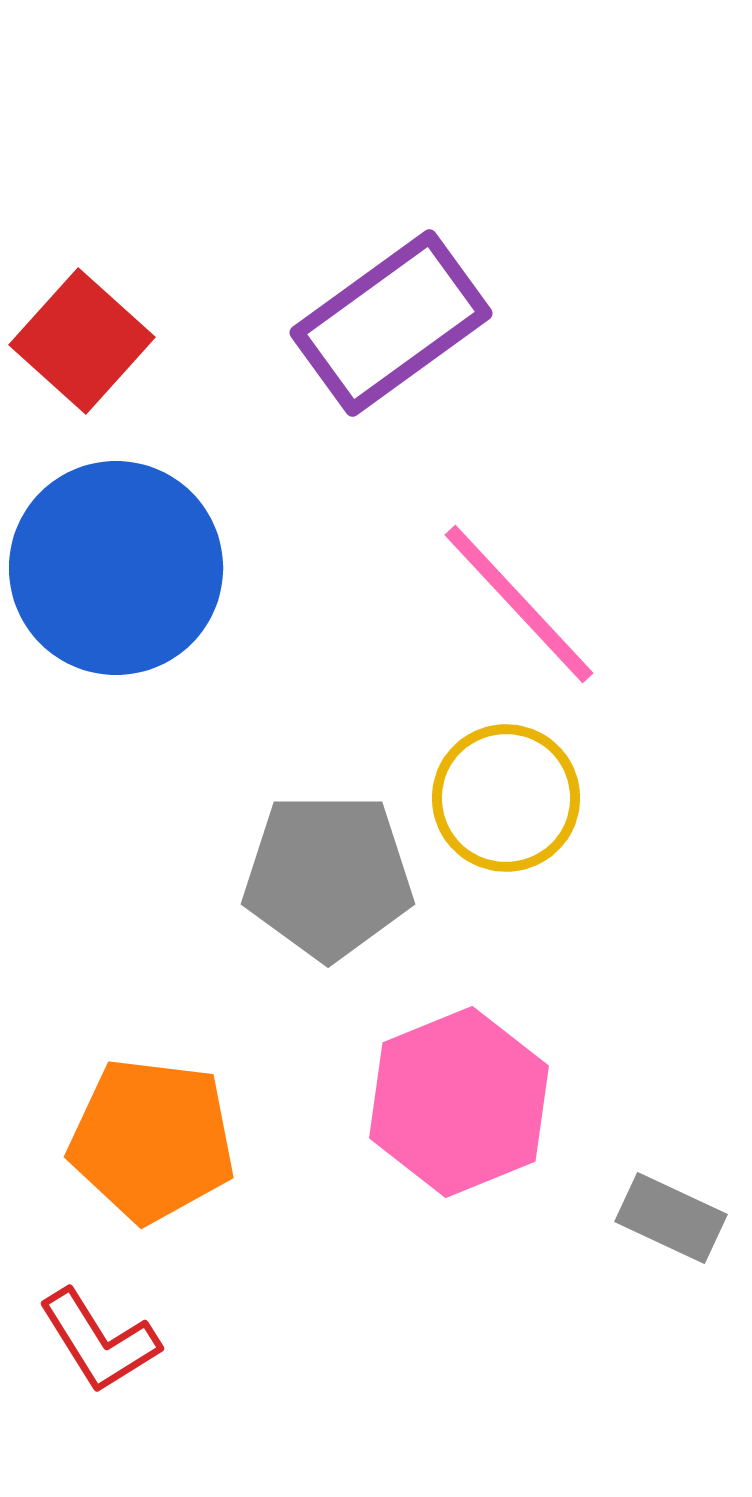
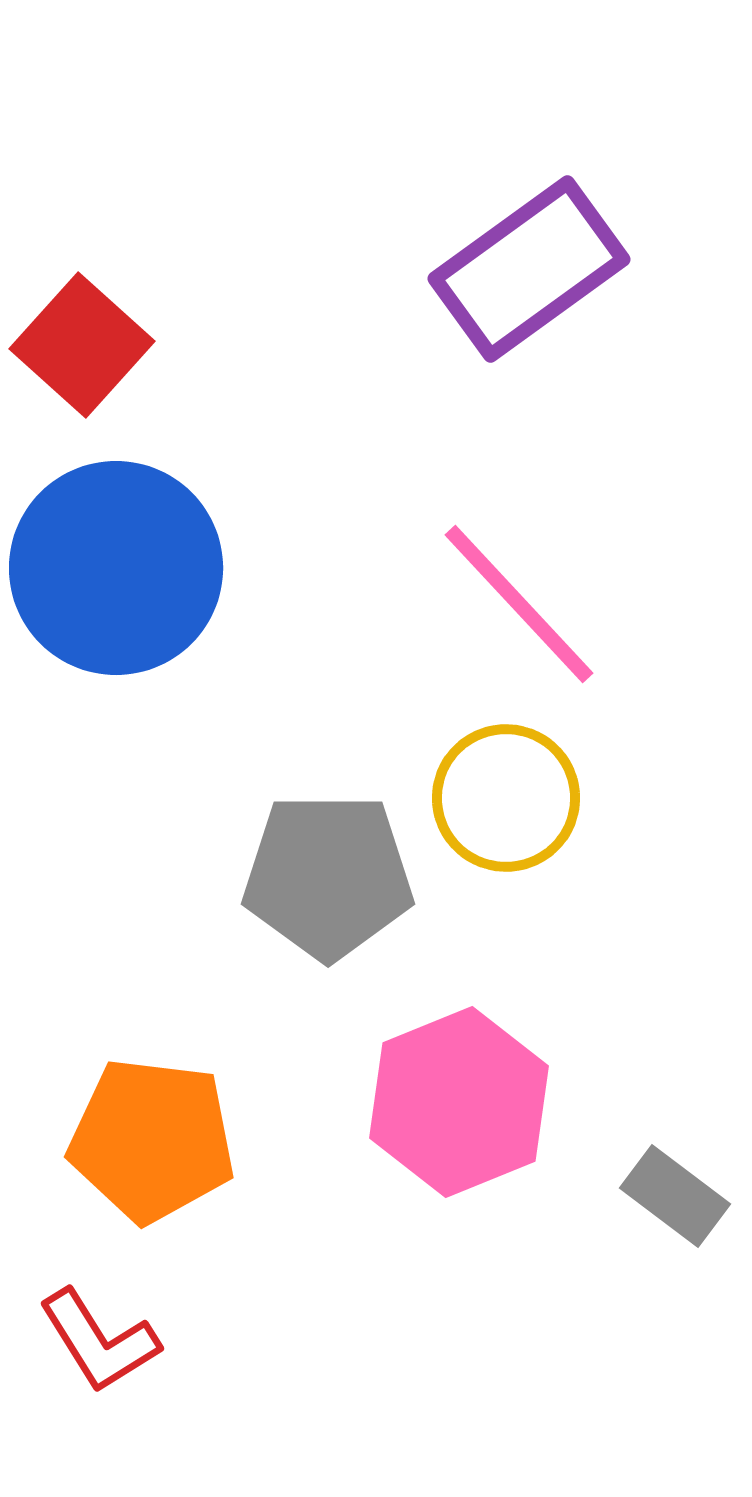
purple rectangle: moved 138 px right, 54 px up
red square: moved 4 px down
gray rectangle: moved 4 px right, 22 px up; rotated 12 degrees clockwise
